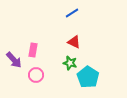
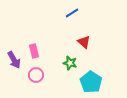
red triangle: moved 10 px right; rotated 16 degrees clockwise
pink rectangle: moved 1 px right, 1 px down; rotated 24 degrees counterclockwise
purple arrow: rotated 12 degrees clockwise
cyan pentagon: moved 3 px right, 5 px down
